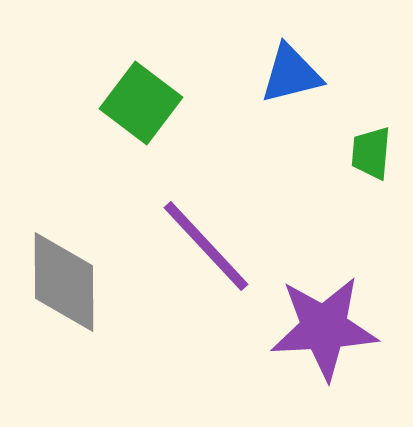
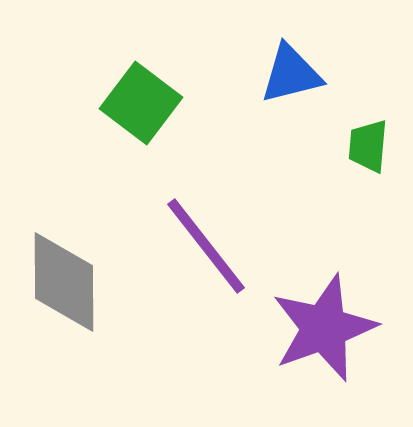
green trapezoid: moved 3 px left, 7 px up
purple line: rotated 5 degrees clockwise
purple star: rotated 17 degrees counterclockwise
